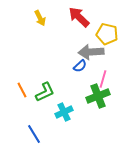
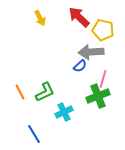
yellow pentagon: moved 4 px left, 4 px up
orange line: moved 2 px left, 2 px down
